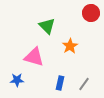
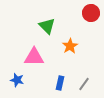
pink triangle: rotated 15 degrees counterclockwise
blue star: rotated 16 degrees clockwise
